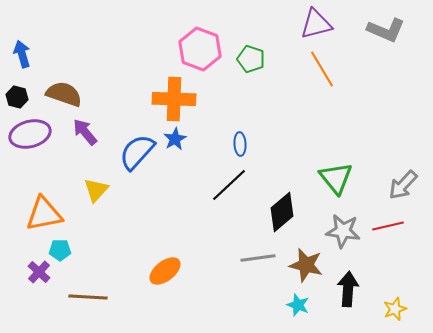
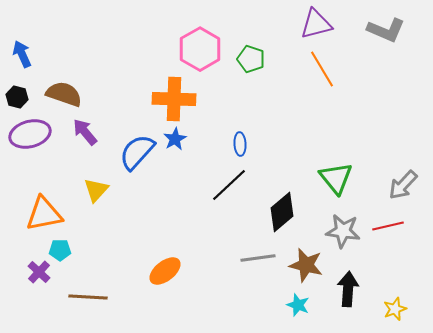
pink hexagon: rotated 9 degrees clockwise
blue arrow: rotated 8 degrees counterclockwise
